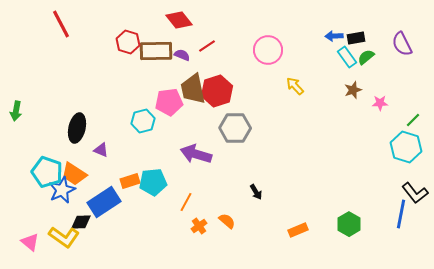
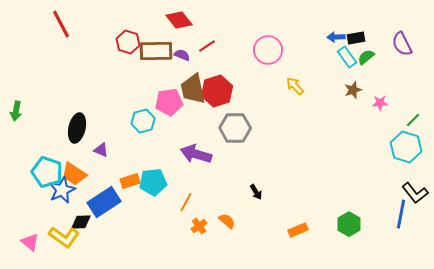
blue arrow at (334, 36): moved 2 px right, 1 px down
